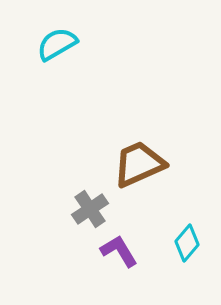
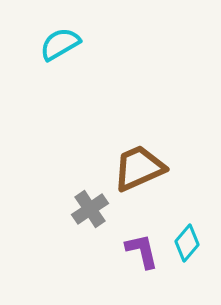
cyan semicircle: moved 3 px right
brown trapezoid: moved 4 px down
purple L-shape: moved 23 px right; rotated 18 degrees clockwise
